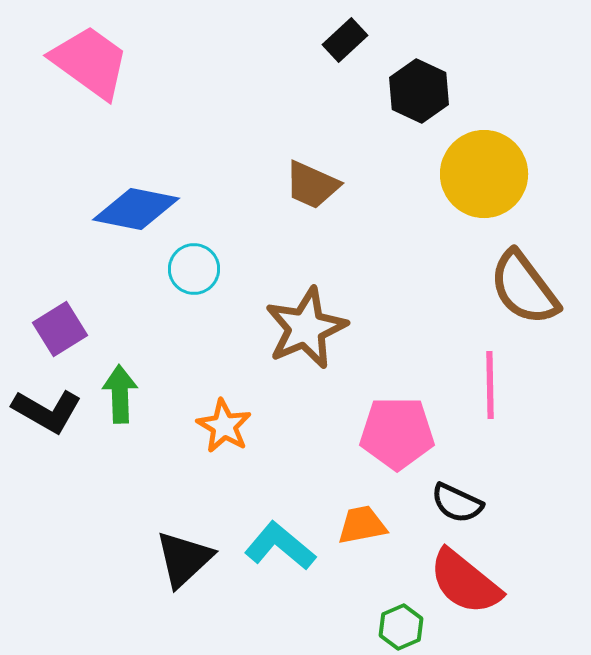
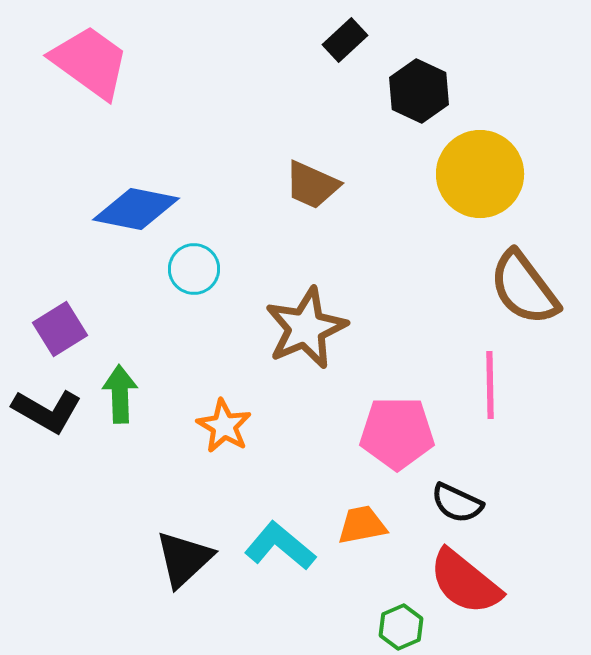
yellow circle: moved 4 px left
